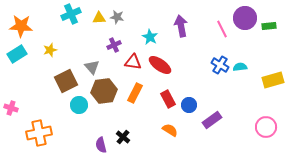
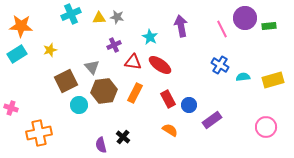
cyan semicircle: moved 3 px right, 10 px down
